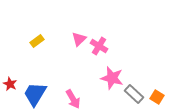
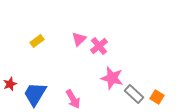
pink cross: rotated 18 degrees clockwise
red star: rotated 24 degrees clockwise
